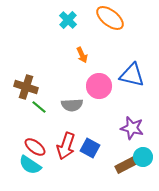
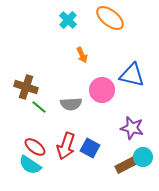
pink circle: moved 3 px right, 4 px down
gray semicircle: moved 1 px left, 1 px up
